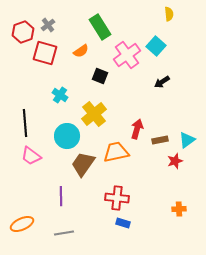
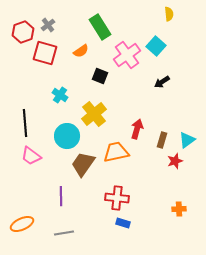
brown rectangle: moved 2 px right; rotated 63 degrees counterclockwise
